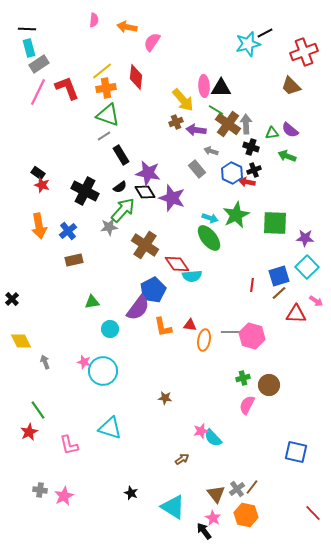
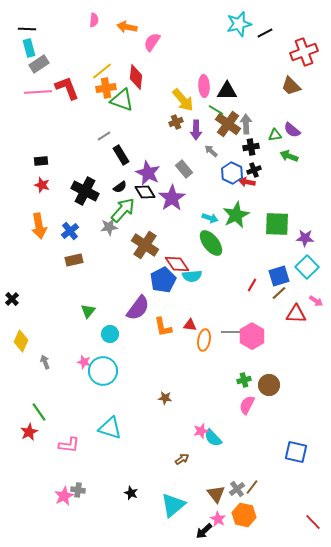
cyan star at (248, 44): moved 9 px left, 20 px up
black triangle at (221, 88): moved 6 px right, 3 px down
pink line at (38, 92): rotated 60 degrees clockwise
green triangle at (108, 115): moved 14 px right, 15 px up
purple arrow at (196, 130): rotated 96 degrees counterclockwise
purple semicircle at (290, 130): moved 2 px right
green triangle at (272, 133): moved 3 px right, 2 px down
black cross at (251, 147): rotated 28 degrees counterclockwise
gray arrow at (211, 151): rotated 24 degrees clockwise
green arrow at (287, 156): moved 2 px right
gray rectangle at (197, 169): moved 13 px left
black rectangle at (38, 173): moved 3 px right, 12 px up; rotated 40 degrees counterclockwise
purple star at (148, 173): rotated 15 degrees clockwise
purple star at (172, 198): rotated 20 degrees clockwise
green square at (275, 223): moved 2 px right, 1 px down
blue cross at (68, 231): moved 2 px right
green ellipse at (209, 238): moved 2 px right, 5 px down
red line at (252, 285): rotated 24 degrees clockwise
blue pentagon at (153, 290): moved 10 px right, 10 px up
green triangle at (92, 302): moved 4 px left, 9 px down; rotated 42 degrees counterclockwise
cyan circle at (110, 329): moved 5 px down
pink hexagon at (252, 336): rotated 15 degrees clockwise
yellow diamond at (21, 341): rotated 50 degrees clockwise
green cross at (243, 378): moved 1 px right, 2 px down
green line at (38, 410): moved 1 px right, 2 px down
pink L-shape at (69, 445): rotated 70 degrees counterclockwise
gray cross at (40, 490): moved 38 px right
cyan triangle at (173, 507): moved 2 px up; rotated 48 degrees clockwise
red line at (313, 513): moved 9 px down
orange hexagon at (246, 515): moved 2 px left
pink star at (213, 518): moved 5 px right, 1 px down
black arrow at (204, 531): rotated 96 degrees counterclockwise
